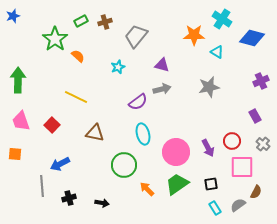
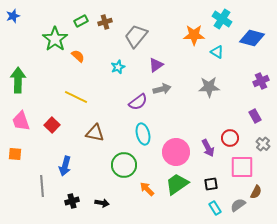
purple triangle: moved 6 px left; rotated 49 degrees counterclockwise
gray star: rotated 10 degrees clockwise
red circle: moved 2 px left, 3 px up
blue arrow: moved 5 px right, 2 px down; rotated 48 degrees counterclockwise
black cross: moved 3 px right, 3 px down
